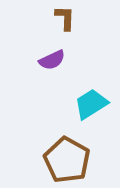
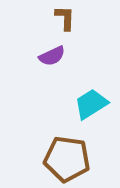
purple semicircle: moved 4 px up
brown pentagon: moved 1 px up; rotated 21 degrees counterclockwise
